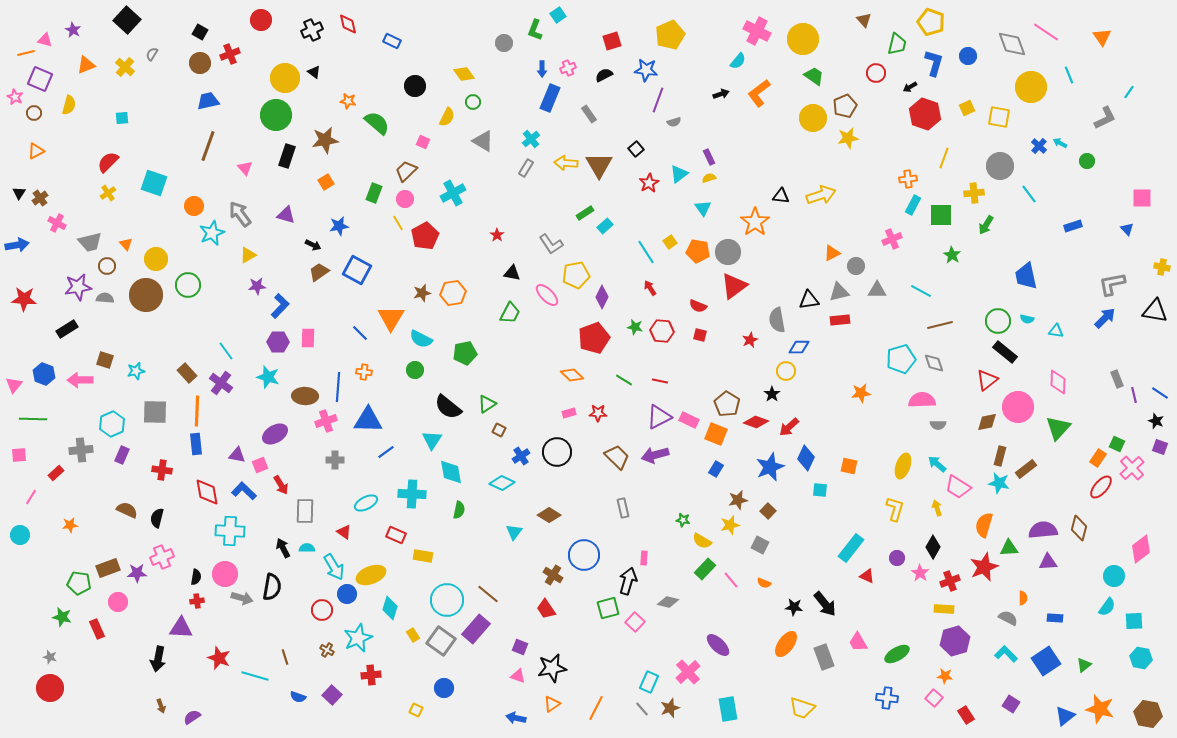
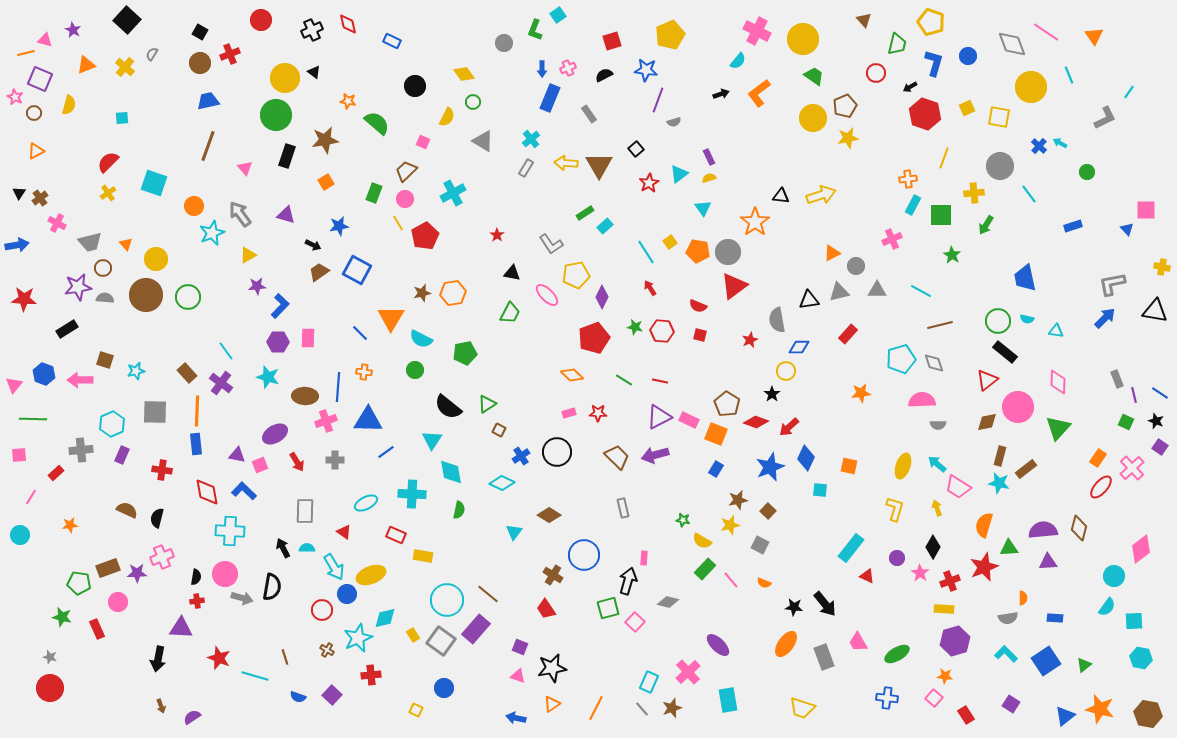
orange triangle at (1102, 37): moved 8 px left, 1 px up
green circle at (1087, 161): moved 11 px down
pink square at (1142, 198): moved 4 px right, 12 px down
brown circle at (107, 266): moved 4 px left, 2 px down
blue trapezoid at (1026, 276): moved 1 px left, 2 px down
green circle at (188, 285): moved 12 px down
red rectangle at (840, 320): moved 8 px right, 14 px down; rotated 42 degrees counterclockwise
green square at (1117, 444): moved 9 px right, 22 px up
purple square at (1160, 447): rotated 14 degrees clockwise
red arrow at (281, 485): moved 16 px right, 23 px up
cyan diamond at (390, 608): moved 5 px left, 10 px down; rotated 60 degrees clockwise
gray semicircle at (1008, 618): rotated 144 degrees clockwise
brown star at (670, 708): moved 2 px right
cyan rectangle at (728, 709): moved 9 px up
